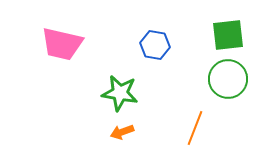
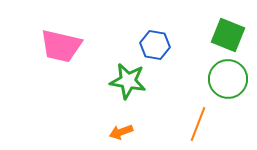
green square: rotated 28 degrees clockwise
pink trapezoid: moved 1 px left, 2 px down
green star: moved 8 px right, 12 px up
orange line: moved 3 px right, 4 px up
orange arrow: moved 1 px left
